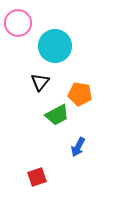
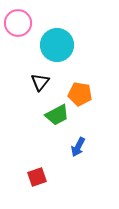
cyan circle: moved 2 px right, 1 px up
